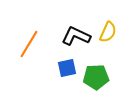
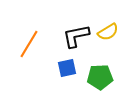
yellow semicircle: rotated 35 degrees clockwise
black L-shape: rotated 36 degrees counterclockwise
green pentagon: moved 4 px right
